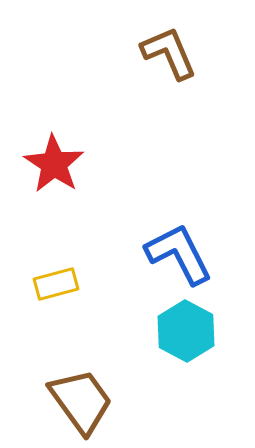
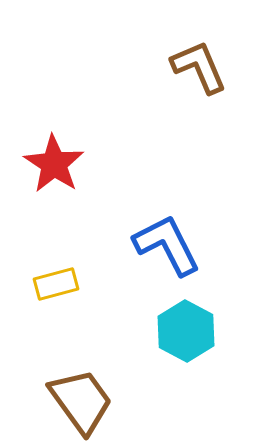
brown L-shape: moved 30 px right, 14 px down
blue L-shape: moved 12 px left, 9 px up
